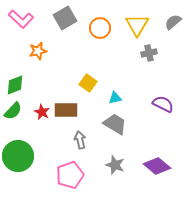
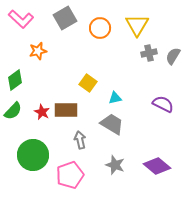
gray semicircle: moved 34 px down; rotated 18 degrees counterclockwise
green diamond: moved 5 px up; rotated 15 degrees counterclockwise
gray trapezoid: moved 3 px left
green circle: moved 15 px right, 1 px up
